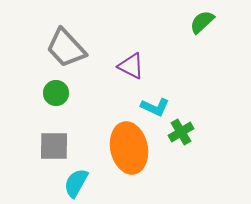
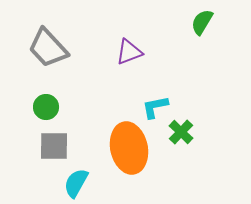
green semicircle: rotated 16 degrees counterclockwise
gray trapezoid: moved 18 px left
purple triangle: moved 2 px left, 14 px up; rotated 48 degrees counterclockwise
green circle: moved 10 px left, 14 px down
cyan L-shape: rotated 144 degrees clockwise
green cross: rotated 15 degrees counterclockwise
